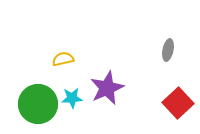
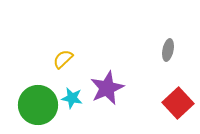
yellow semicircle: rotated 30 degrees counterclockwise
cyan star: rotated 15 degrees clockwise
green circle: moved 1 px down
